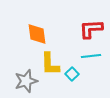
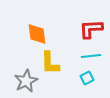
yellow L-shape: moved 1 px up
cyan square: moved 15 px right, 4 px down; rotated 16 degrees clockwise
gray star: rotated 10 degrees counterclockwise
